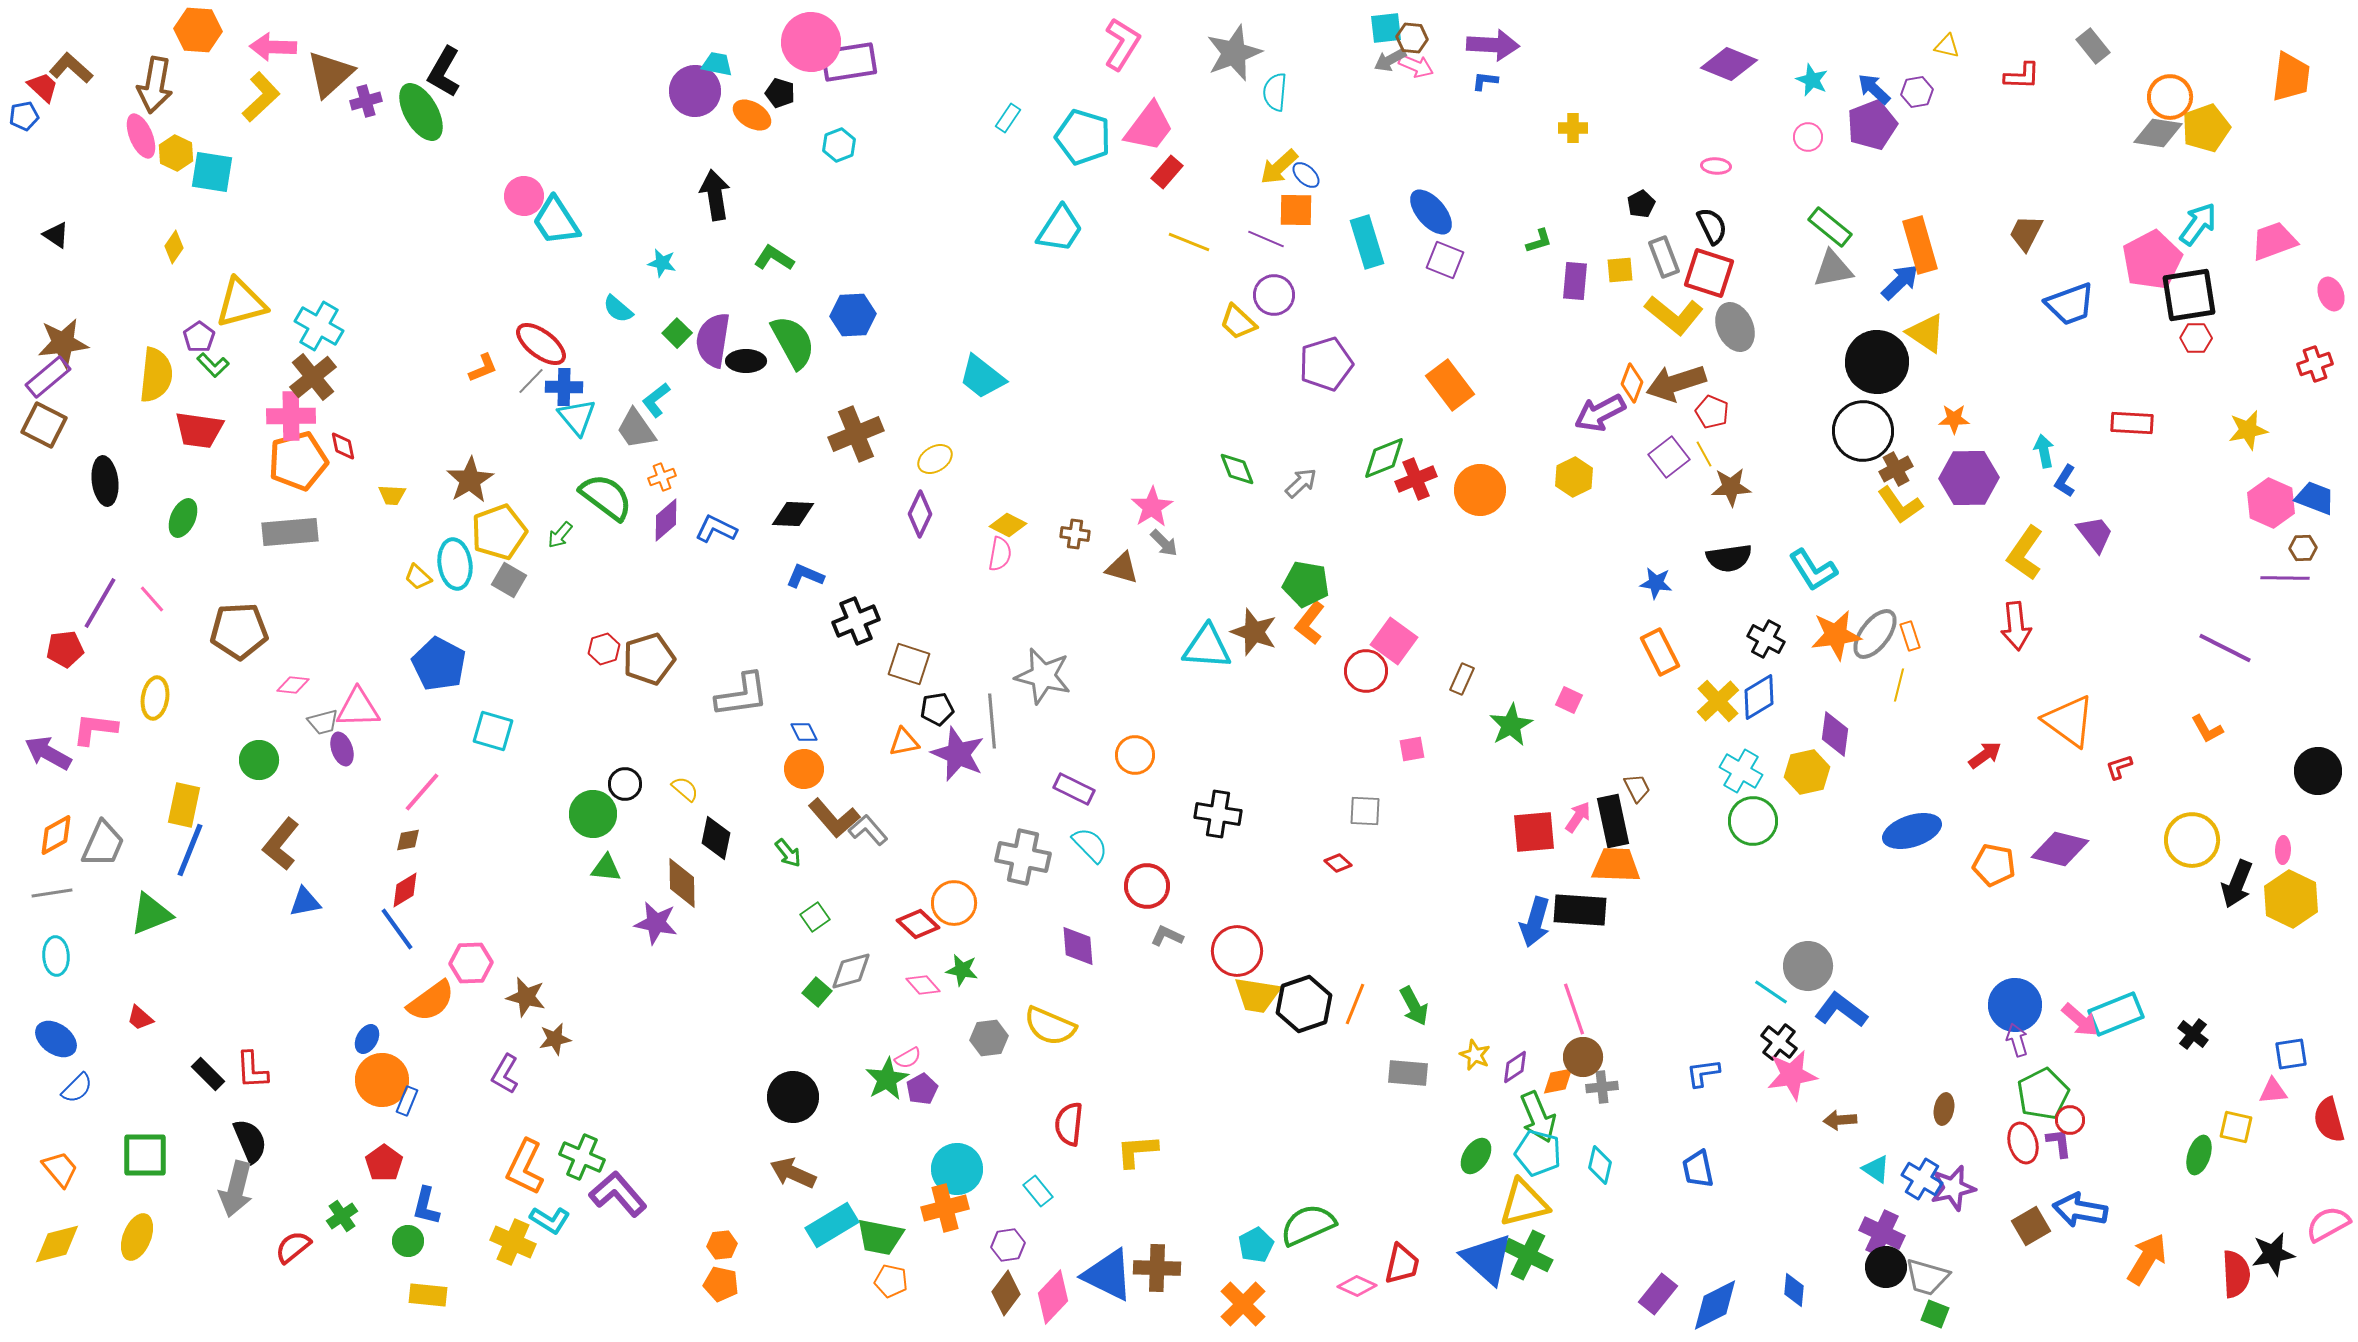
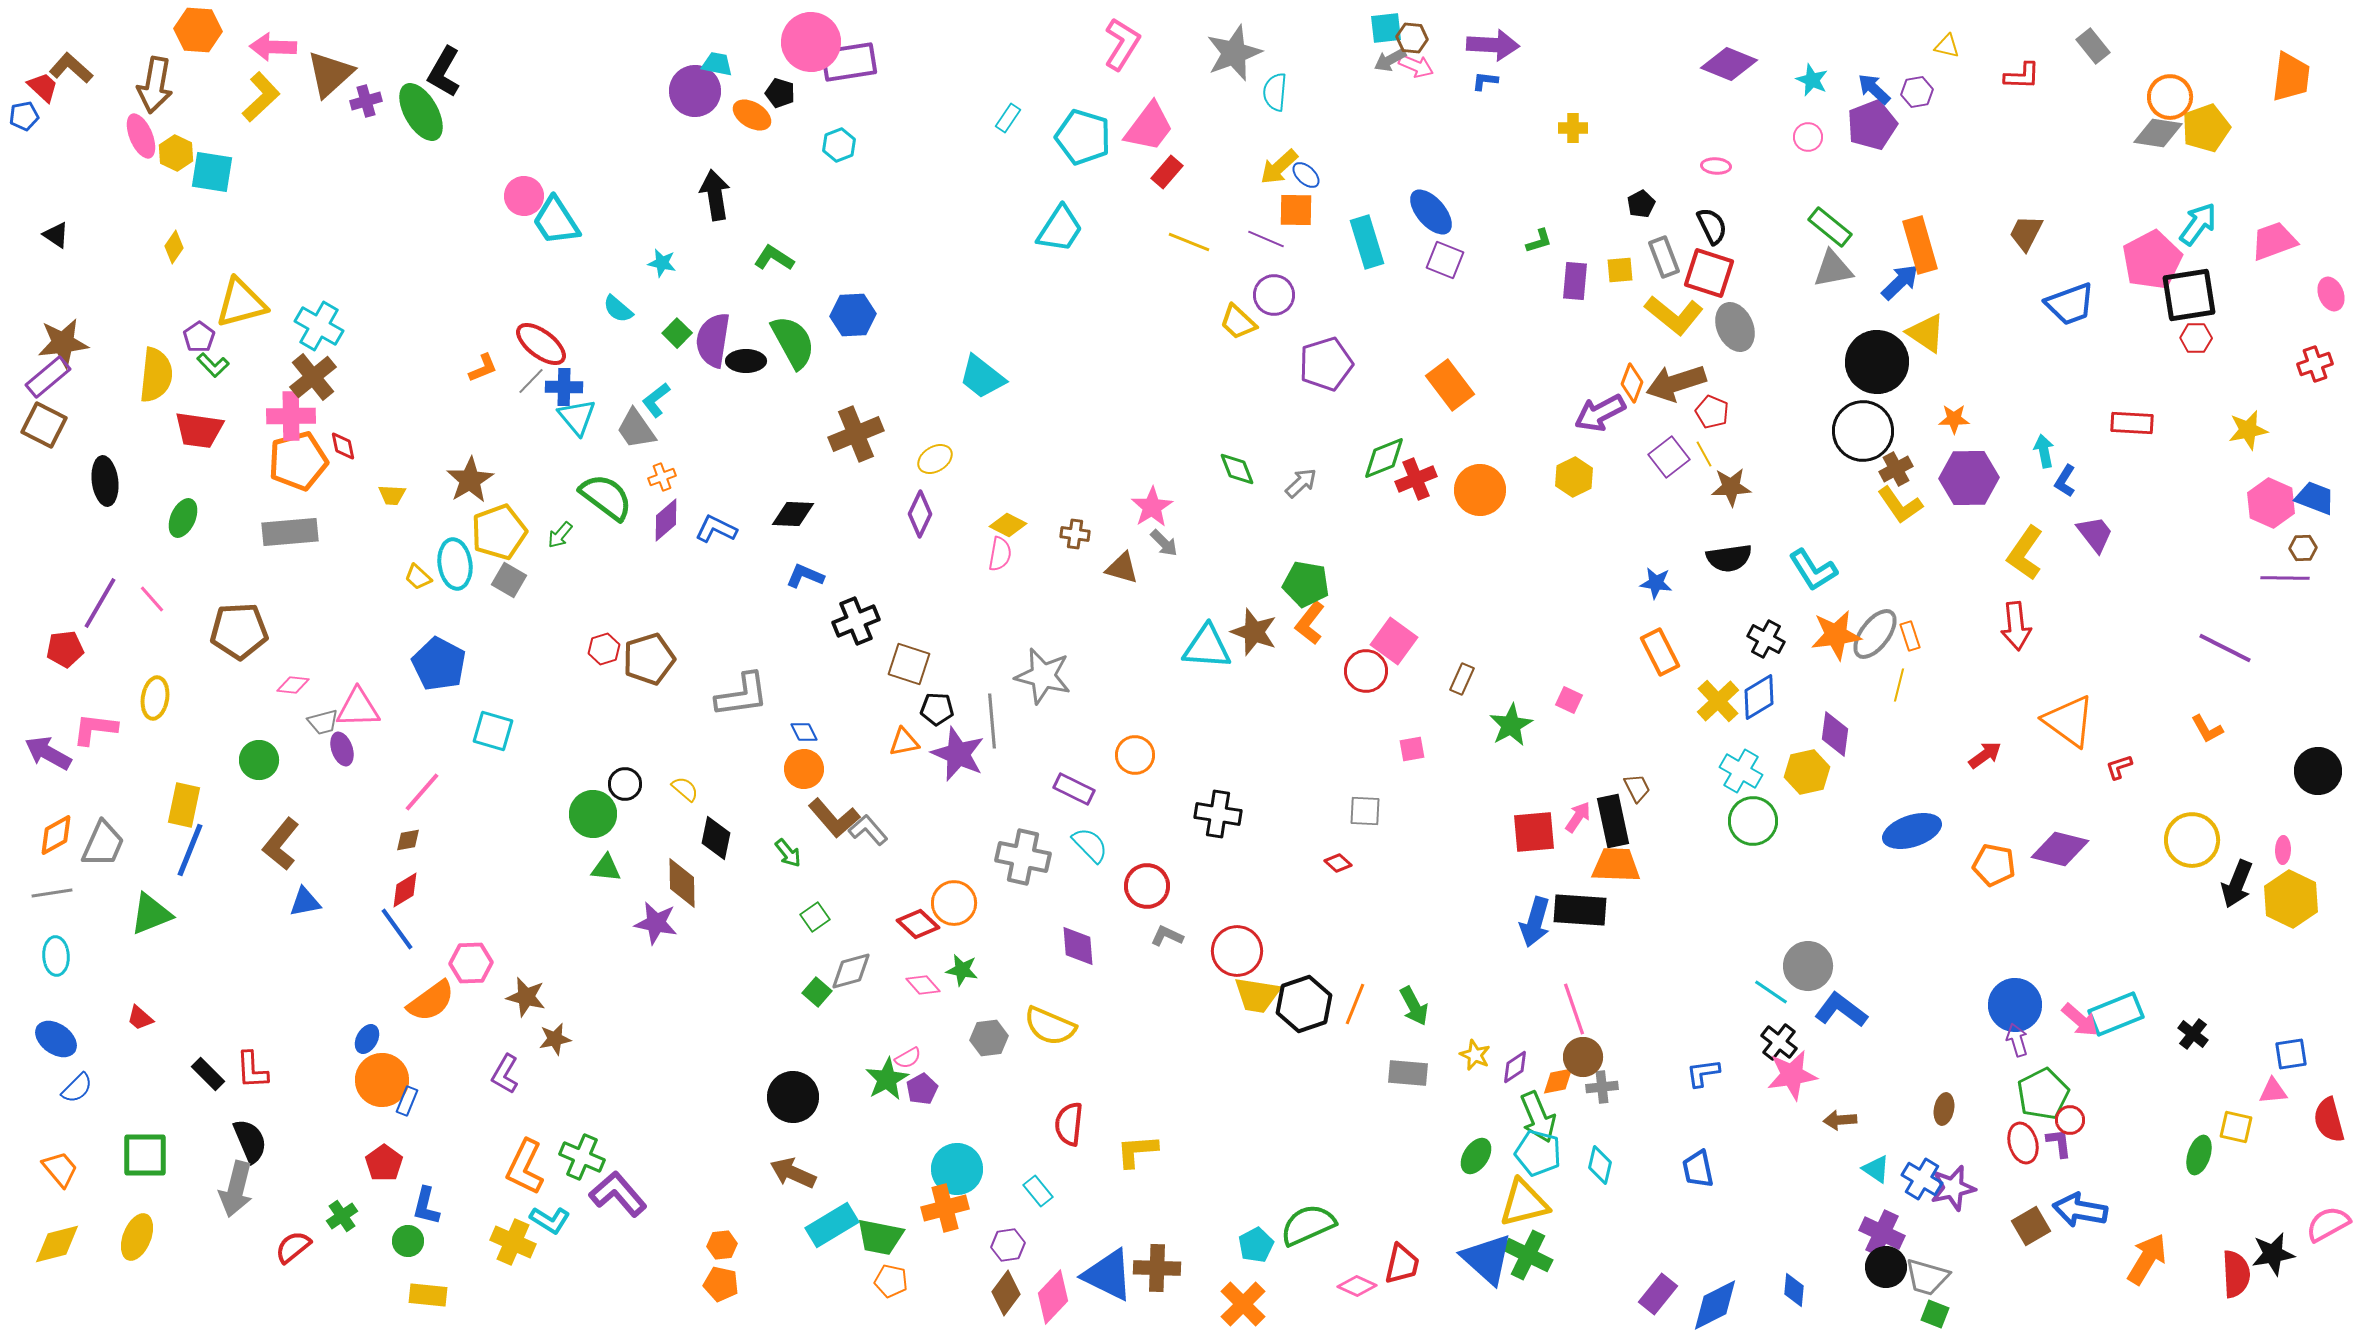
black pentagon at (937, 709): rotated 12 degrees clockwise
